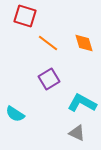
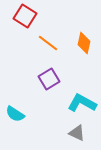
red square: rotated 15 degrees clockwise
orange diamond: rotated 30 degrees clockwise
